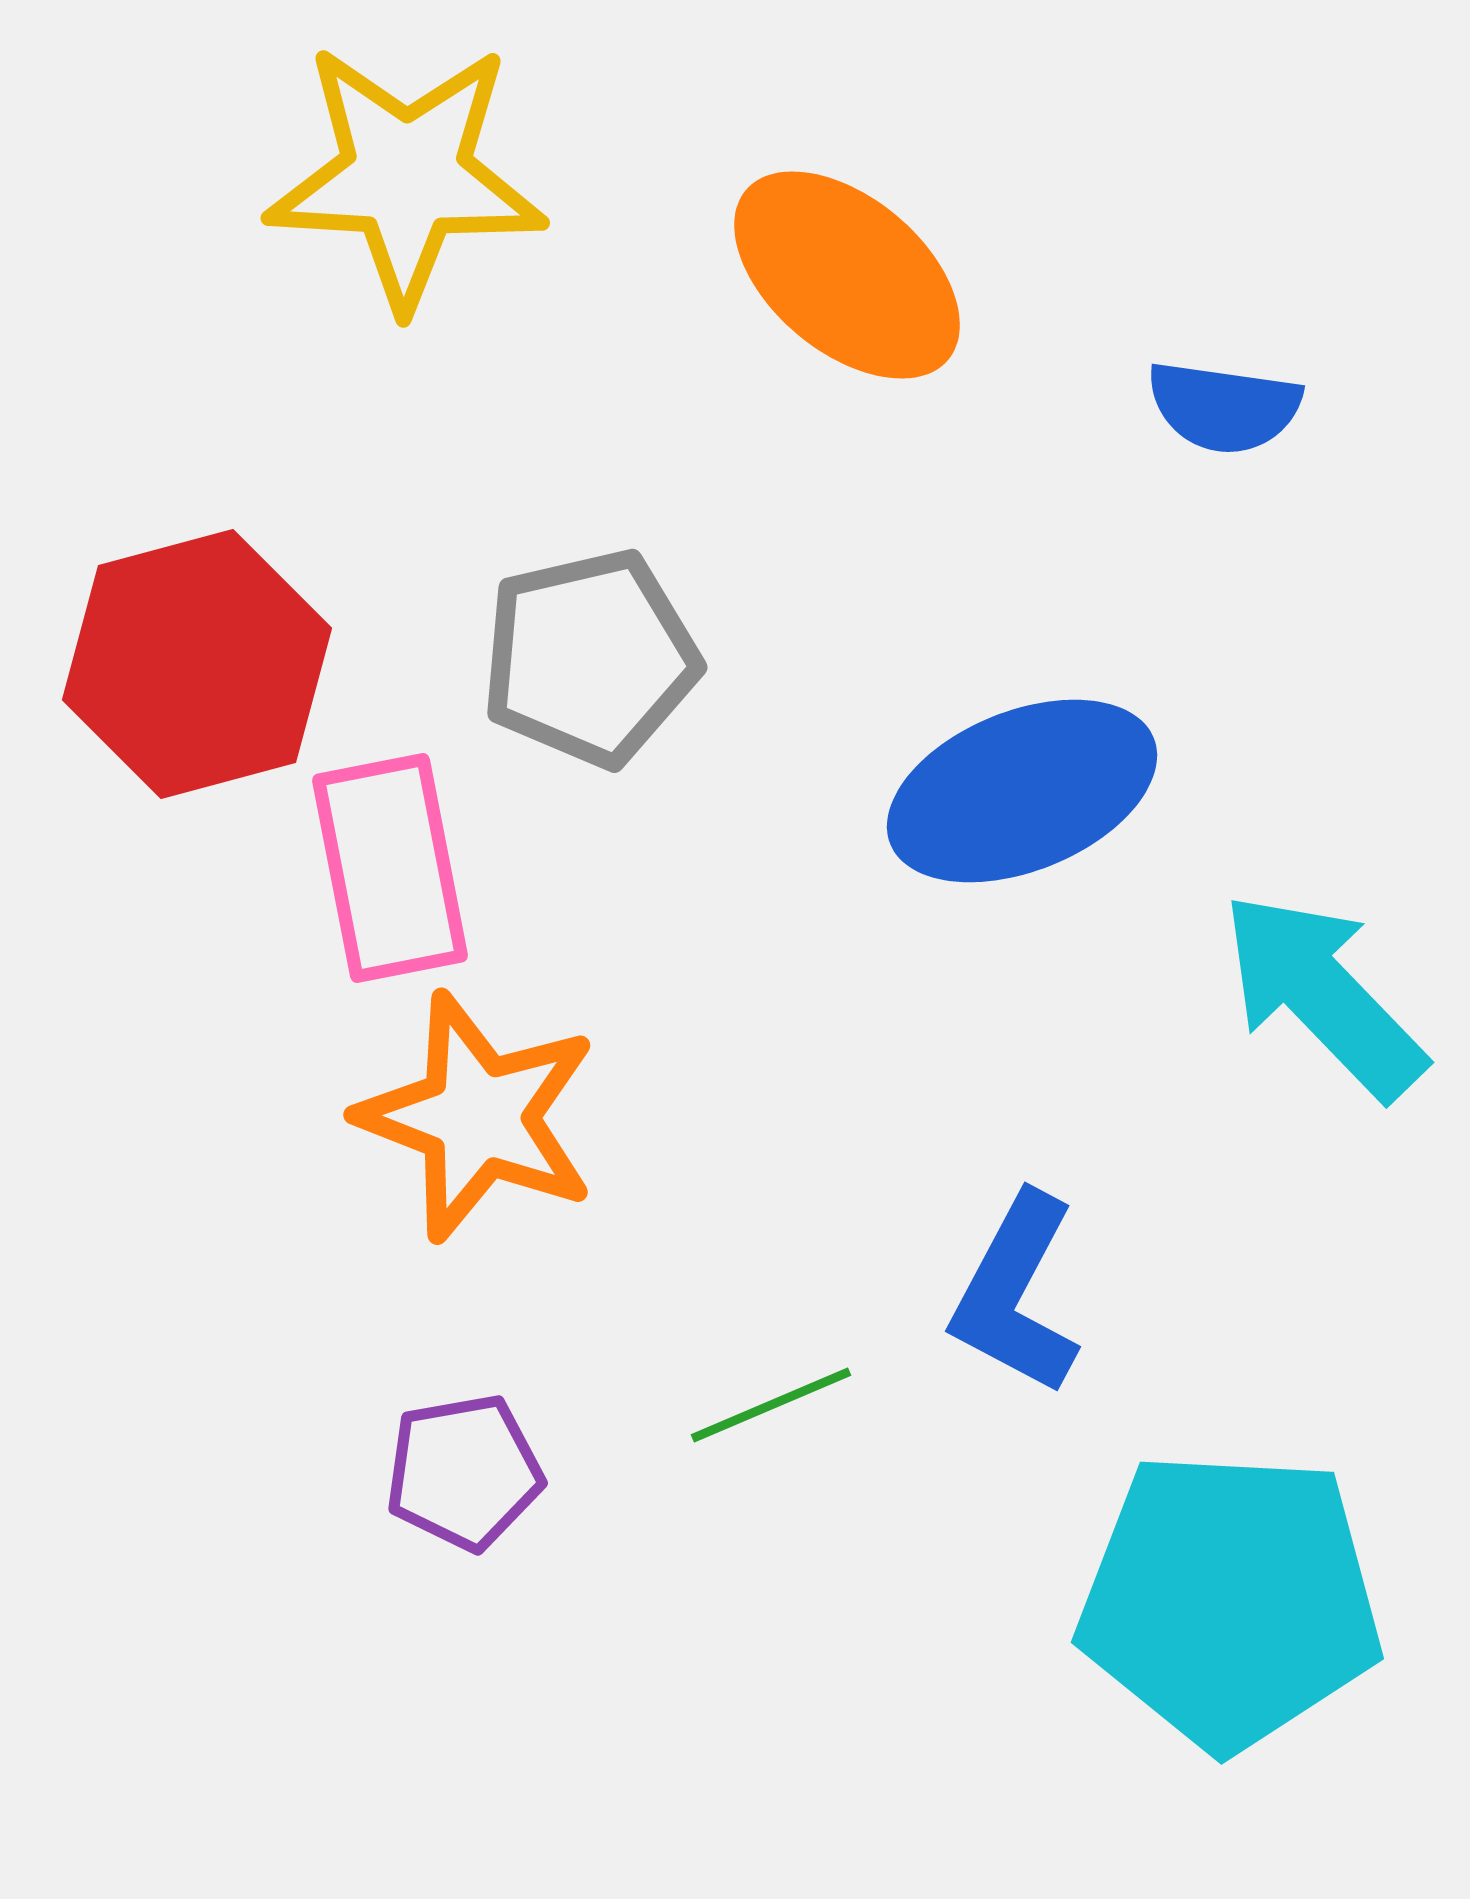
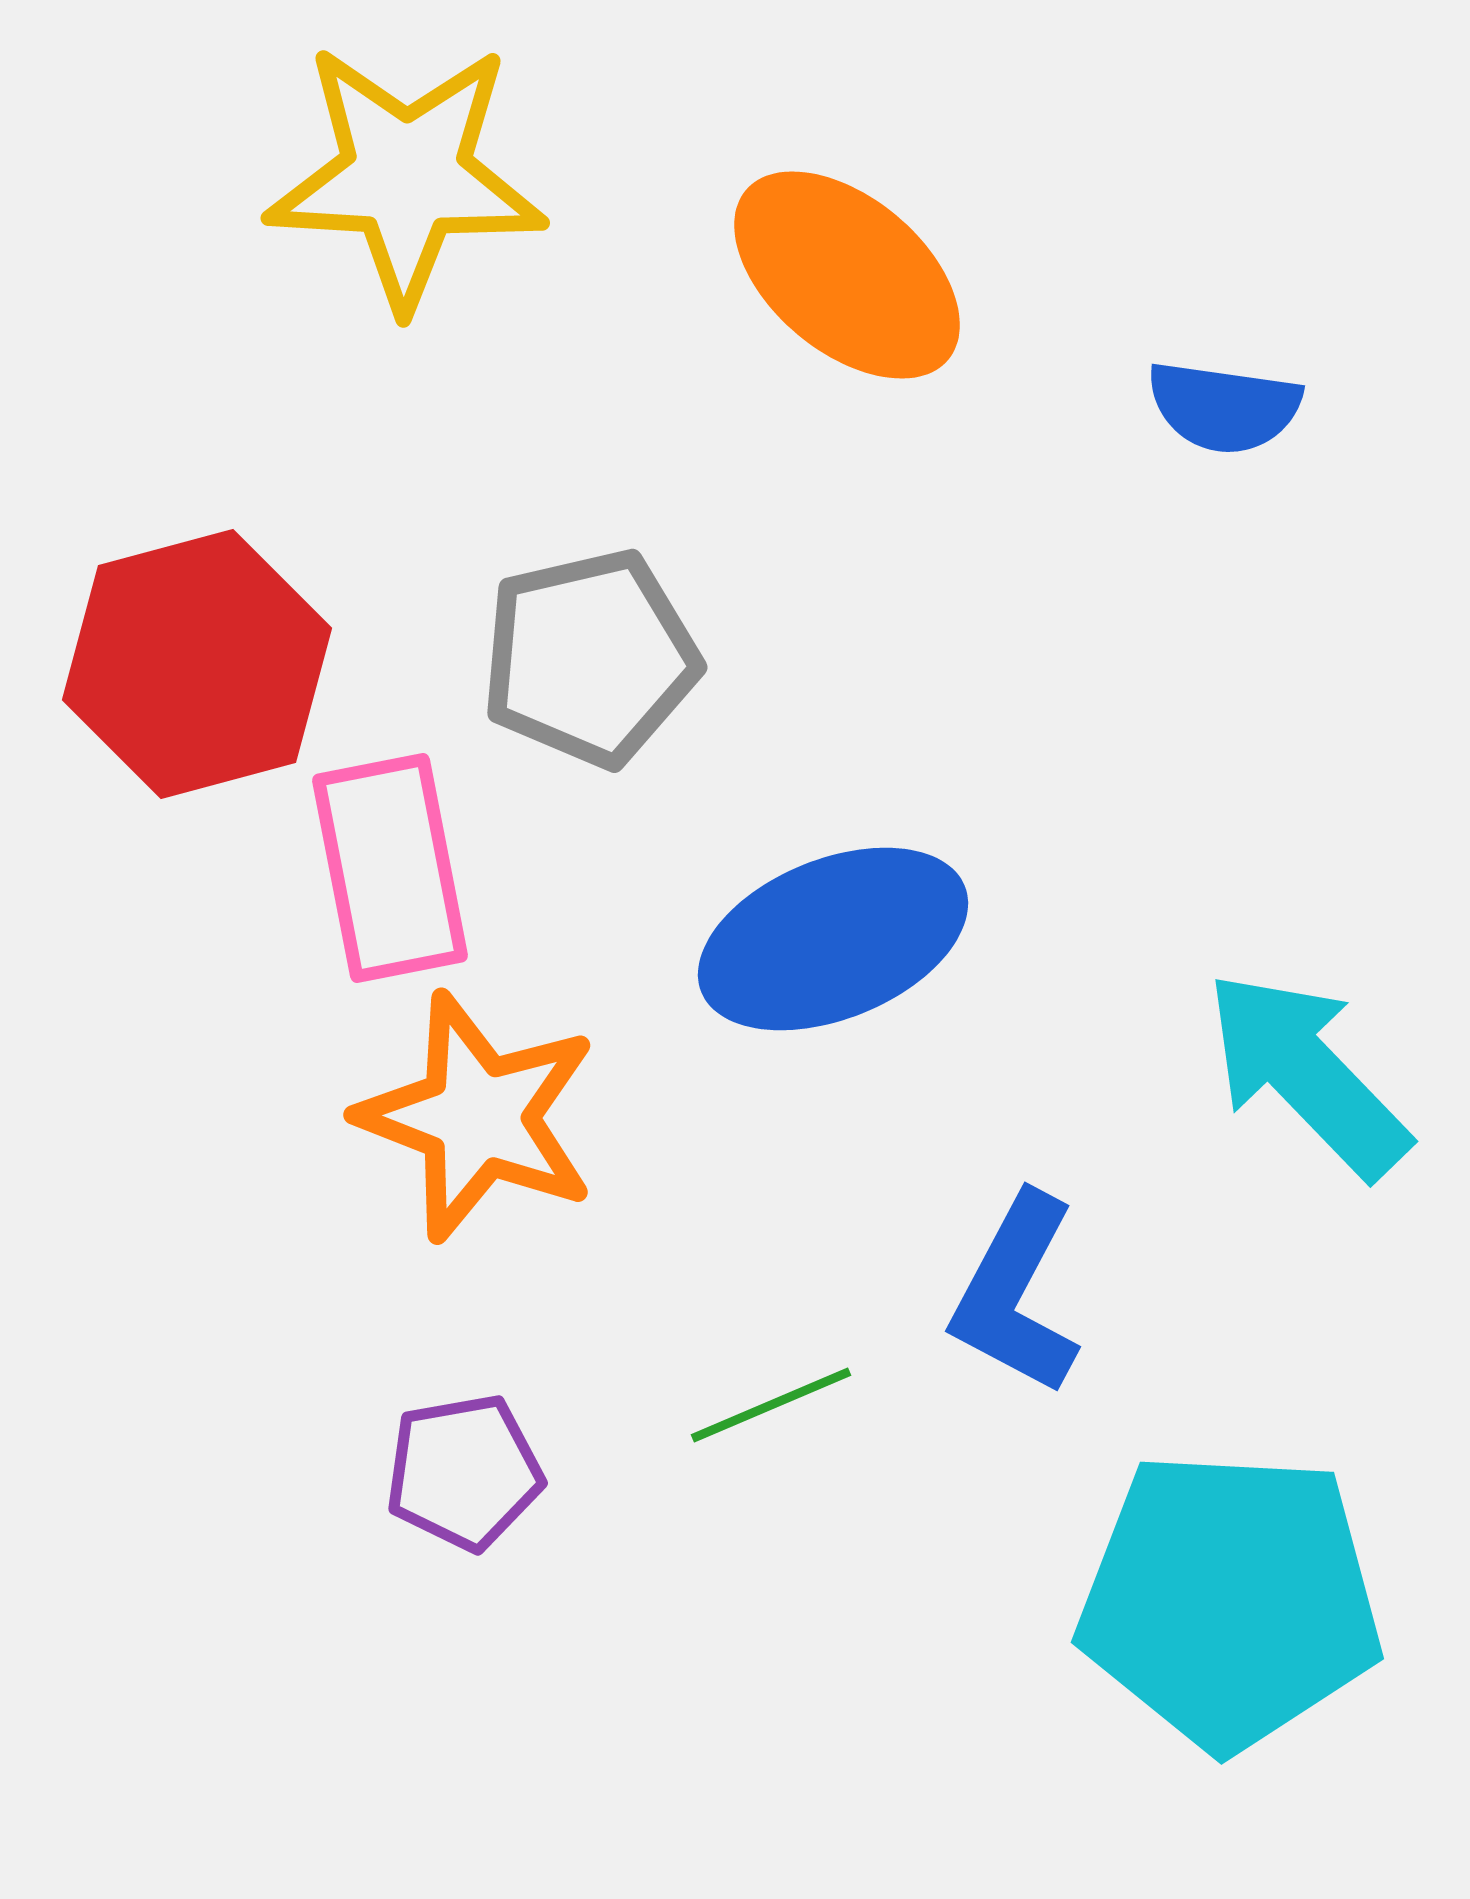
blue ellipse: moved 189 px left, 148 px down
cyan arrow: moved 16 px left, 79 px down
